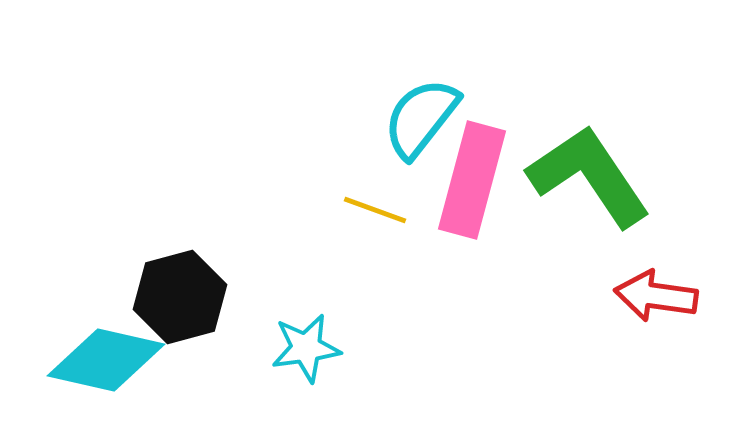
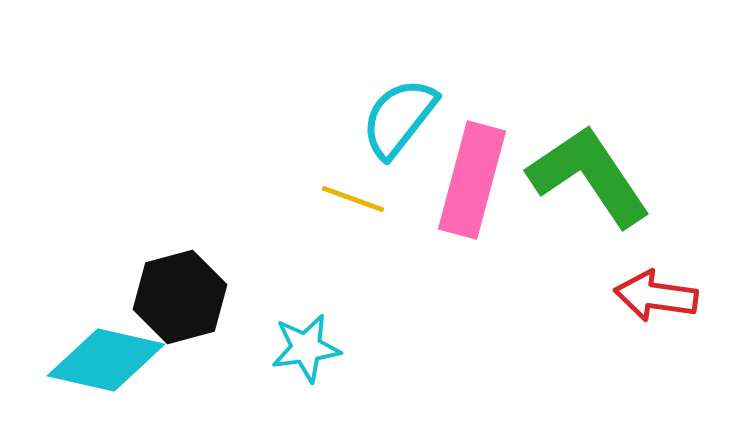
cyan semicircle: moved 22 px left
yellow line: moved 22 px left, 11 px up
